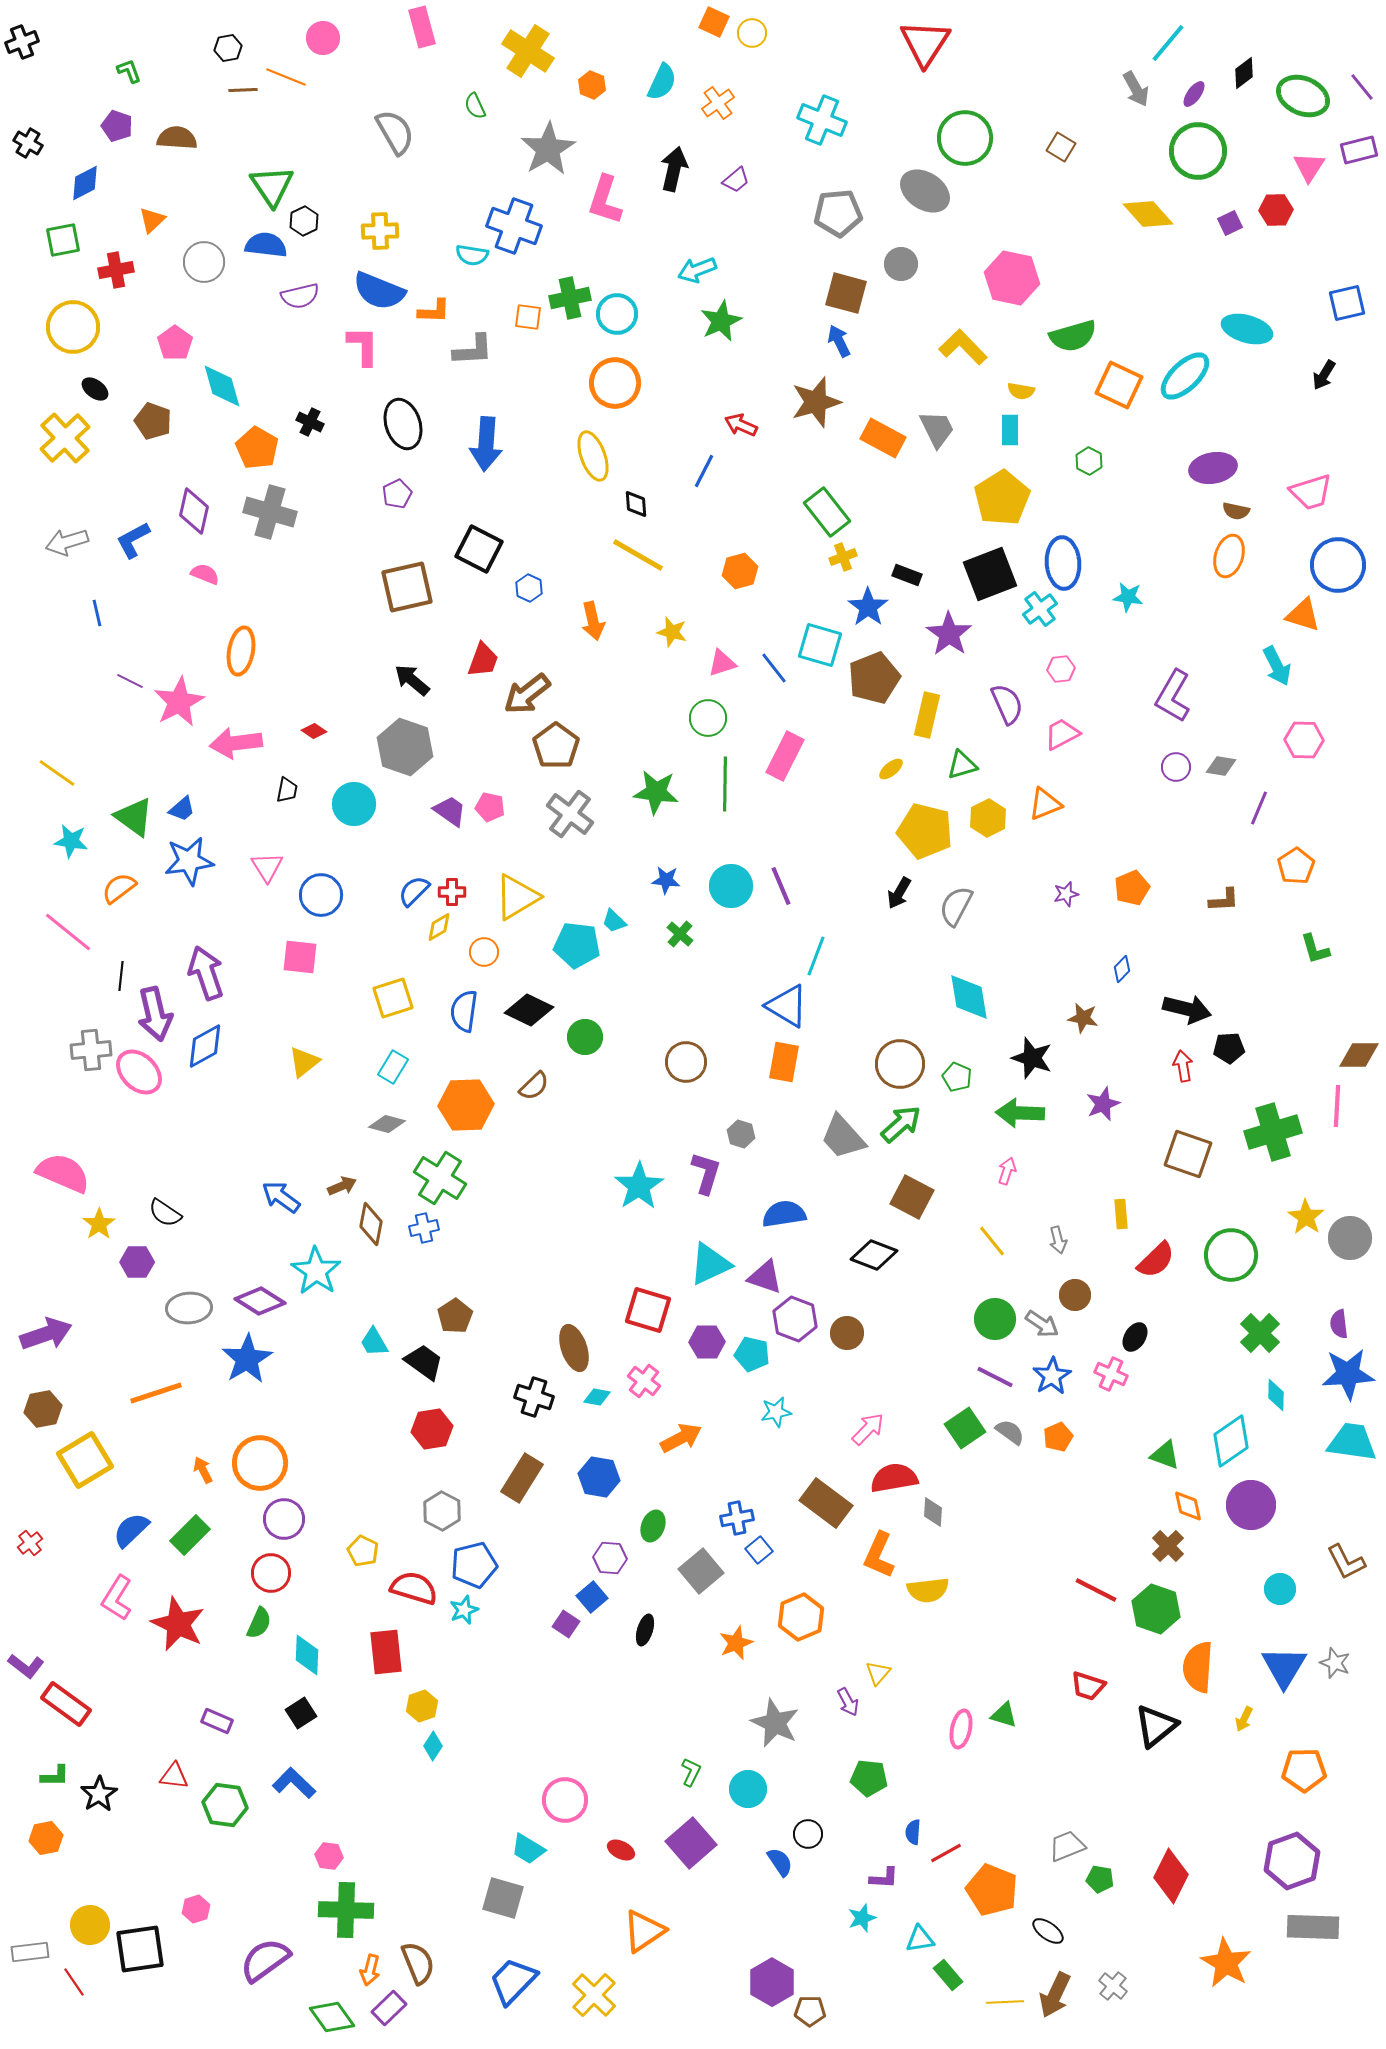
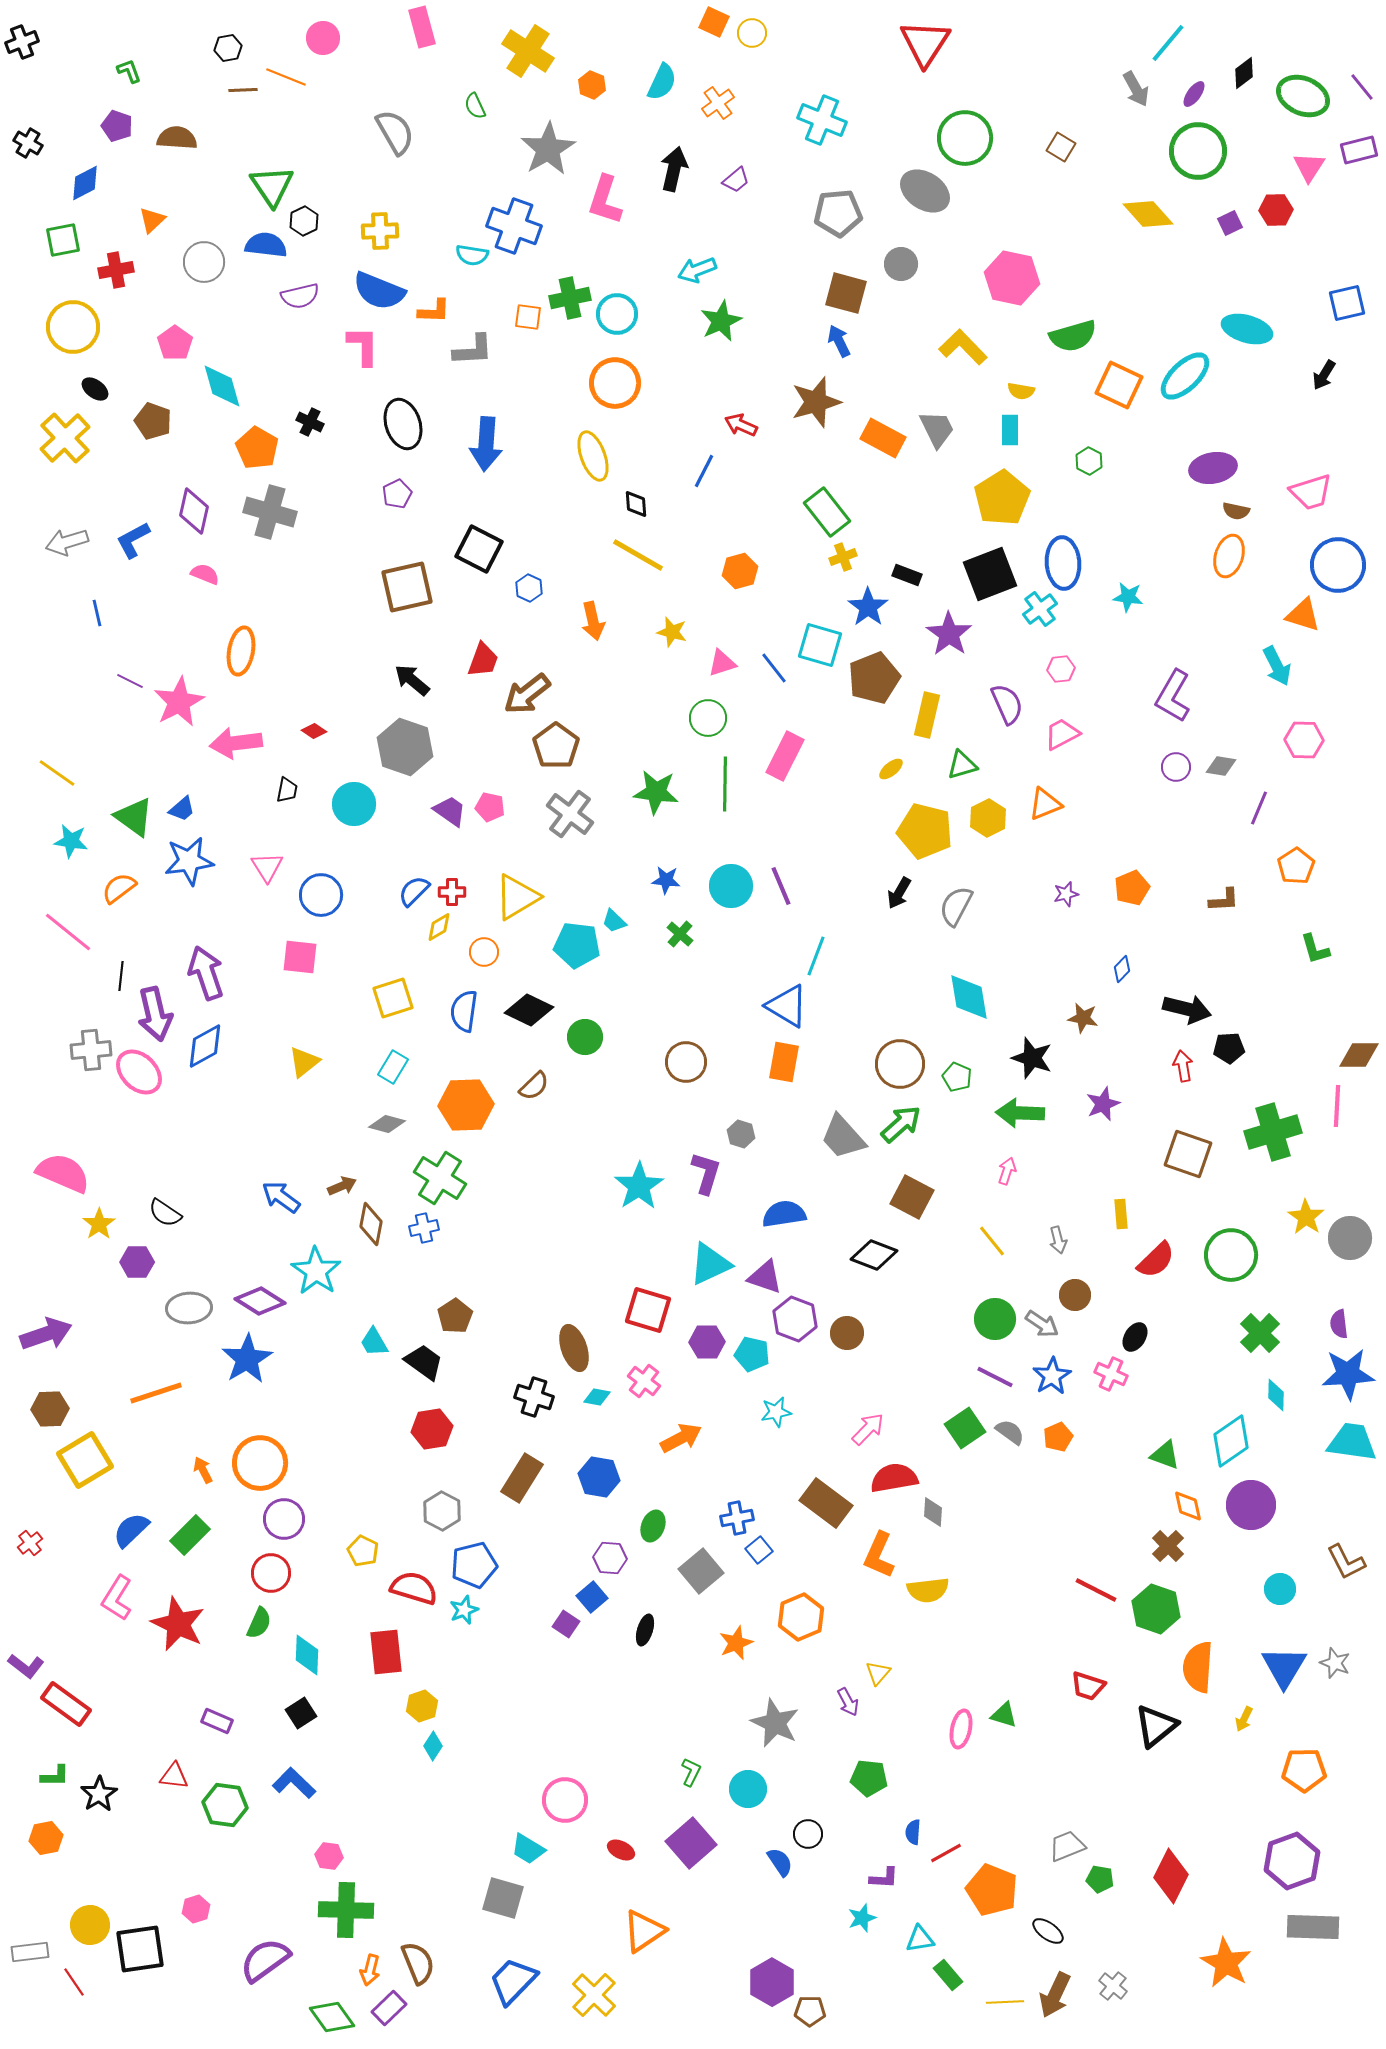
brown hexagon at (43, 1409): moved 7 px right; rotated 9 degrees clockwise
